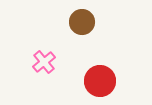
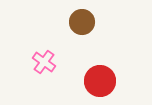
pink cross: rotated 15 degrees counterclockwise
